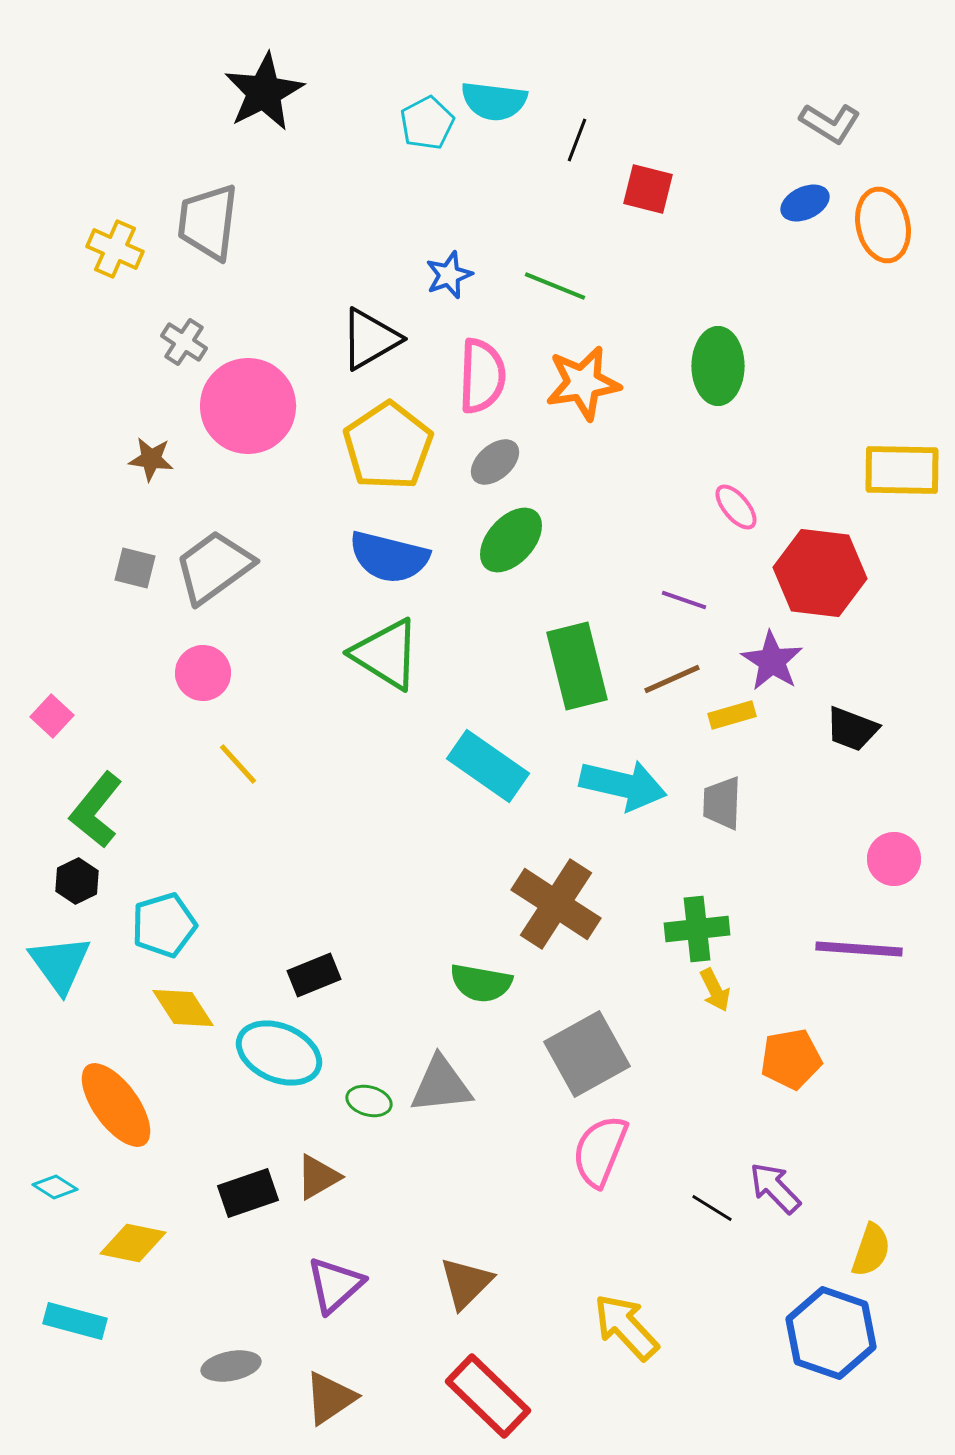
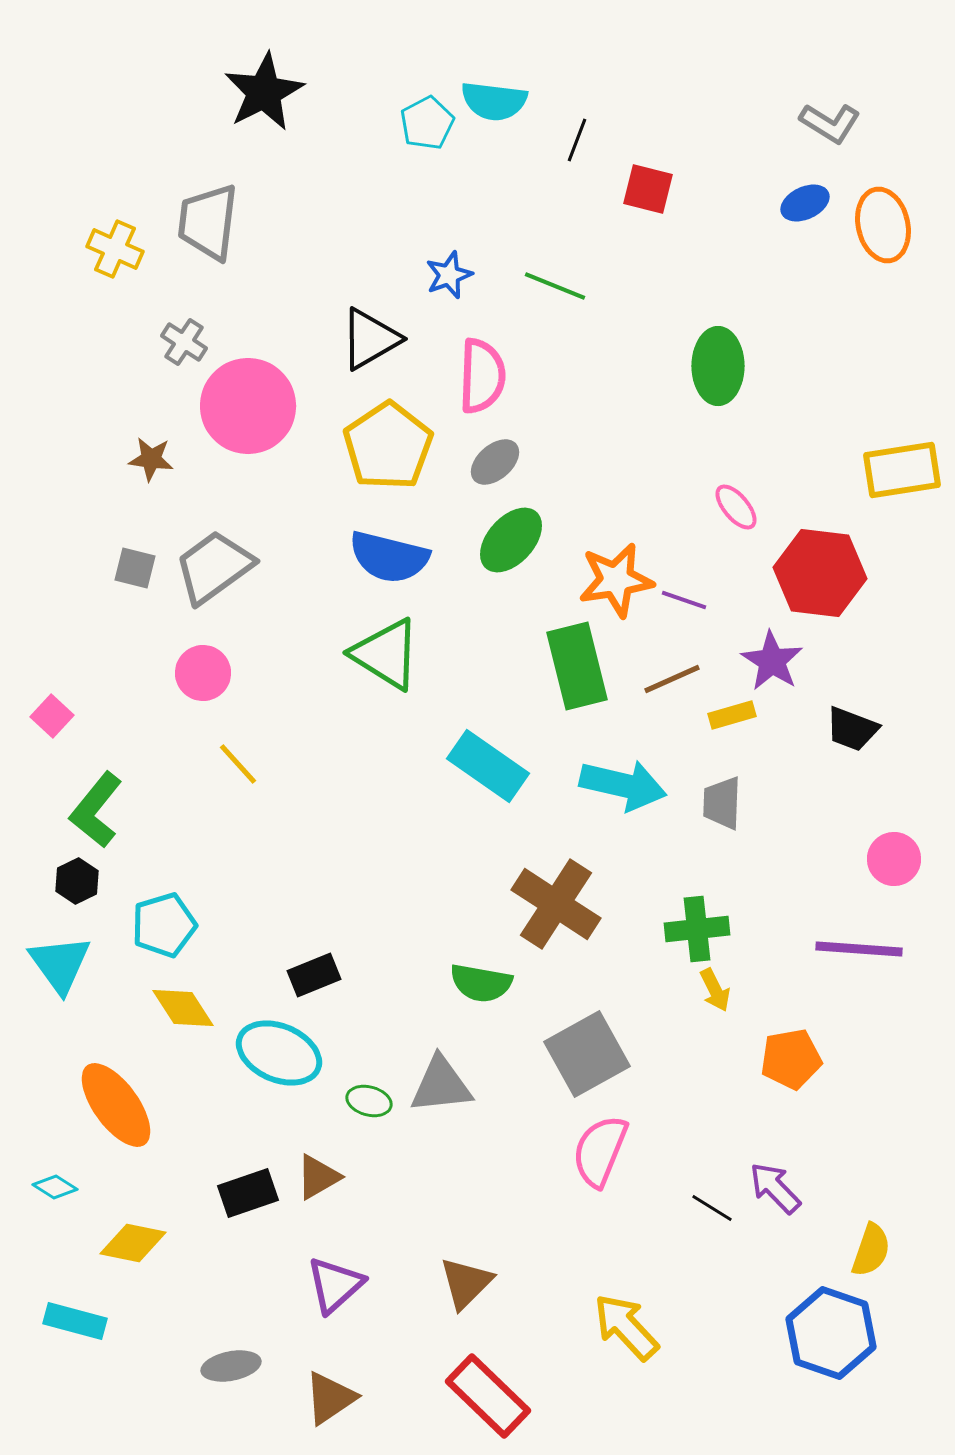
orange star at (583, 383): moved 33 px right, 197 px down
yellow rectangle at (902, 470): rotated 10 degrees counterclockwise
